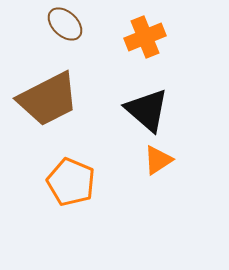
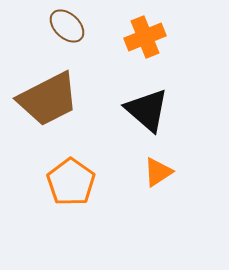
brown ellipse: moved 2 px right, 2 px down
orange triangle: moved 12 px down
orange pentagon: rotated 12 degrees clockwise
